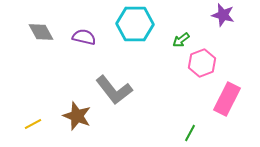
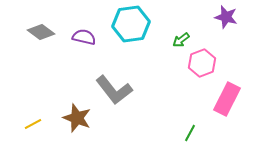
purple star: moved 3 px right, 2 px down
cyan hexagon: moved 4 px left; rotated 9 degrees counterclockwise
gray diamond: rotated 24 degrees counterclockwise
brown star: moved 2 px down
